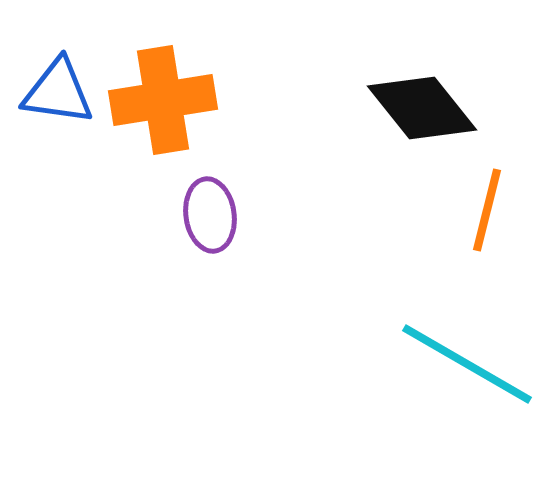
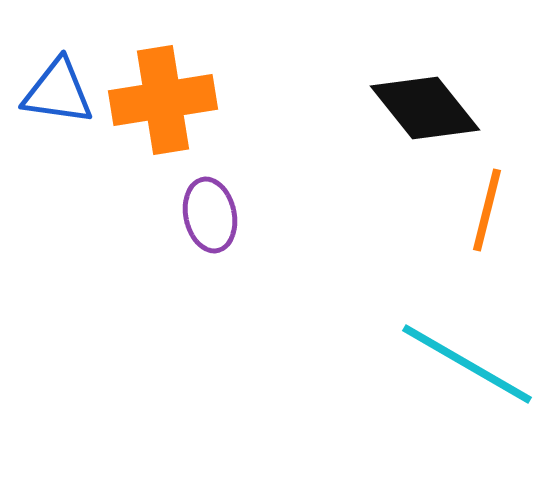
black diamond: moved 3 px right
purple ellipse: rotated 4 degrees counterclockwise
